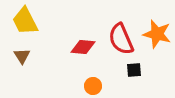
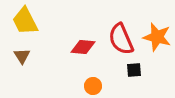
orange star: moved 3 px down
